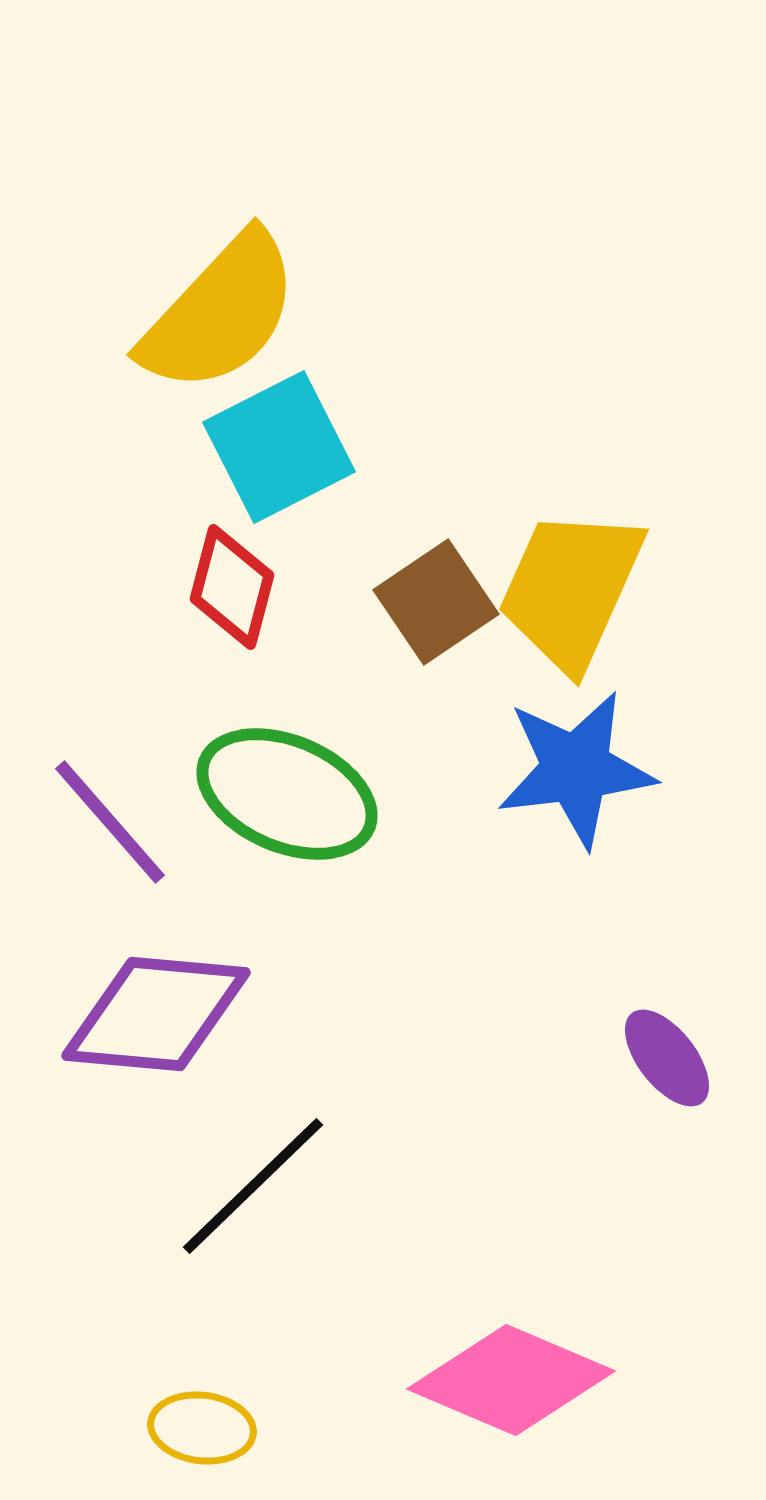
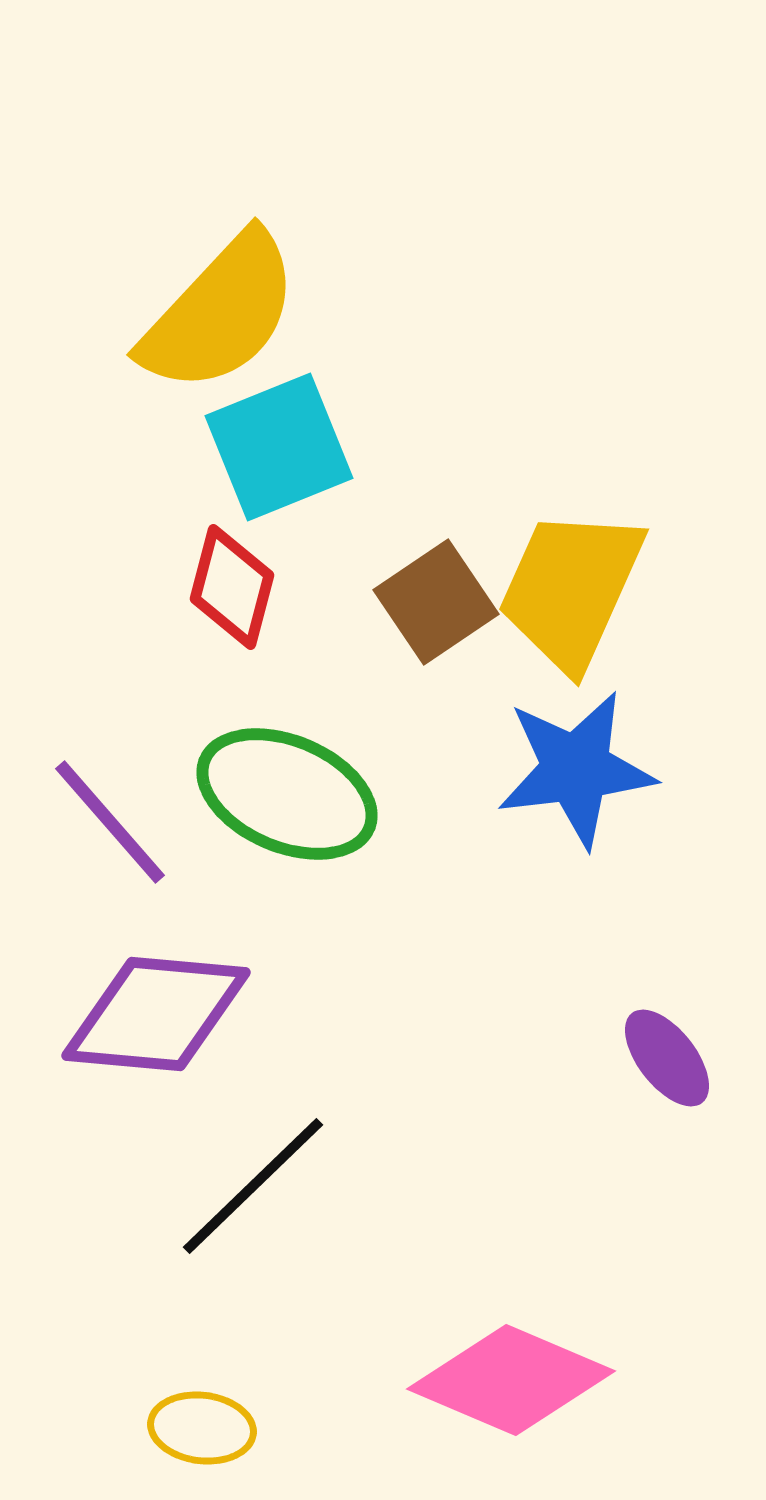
cyan square: rotated 5 degrees clockwise
